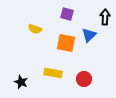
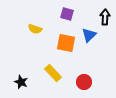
yellow rectangle: rotated 36 degrees clockwise
red circle: moved 3 px down
